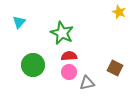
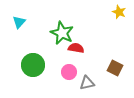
red semicircle: moved 7 px right, 8 px up; rotated 14 degrees clockwise
